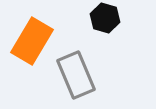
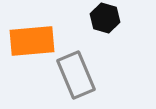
orange rectangle: rotated 54 degrees clockwise
